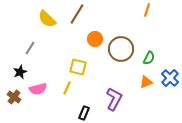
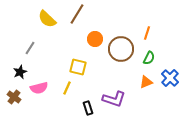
orange line: moved 23 px down
pink semicircle: moved 1 px right, 1 px up
purple L-shape: rotated 80 degrees clockwise
black rectangle: moved 4 px right, 5 px up; rotated 40 degrees counterclockwise
